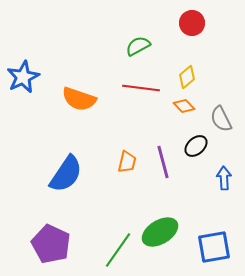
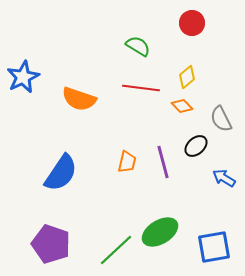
green semicircle: rotated 60 degrees clockwise
orange diamond: moved 2 px left
blue semicircle: moved 5 px left, 1 px up
blue arrow: rotated 55 degrees counterclockwise
purple pentagon: rotated 6 degrees counterclockwise
green line: moved 2 px left; rotated 12 degrees clockwise
